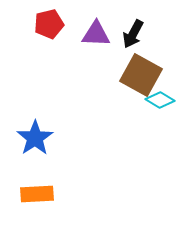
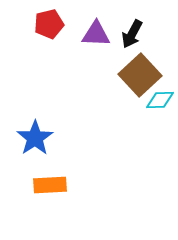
black arrow: moved 1 px left
brown square: moved 1 px left; rotated 18 degrees clockwise
cyan diamond: rotated 32 degrees counterclockwise
orange rectangle: moved 13 px right, 9 px up
